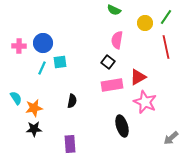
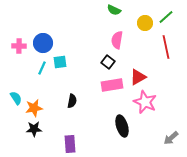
green line: rotated 14 degrees clockwise
